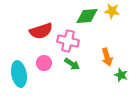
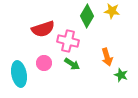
green diamond: rotated 55 degrees counterclockwise
red semicircle: moved 2 px right, 2 px up
